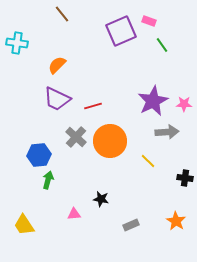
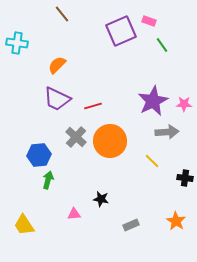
yellow line: moved 4 px right
